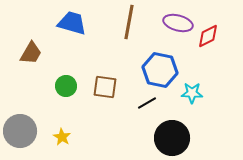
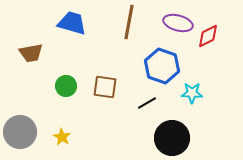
brown trapezoid: rotated 50 degrees clockwise
blue hexagon: moved 2 px right, 4 px up; rotated 8 degrees clockwise
gray circle: moved 1 px down
